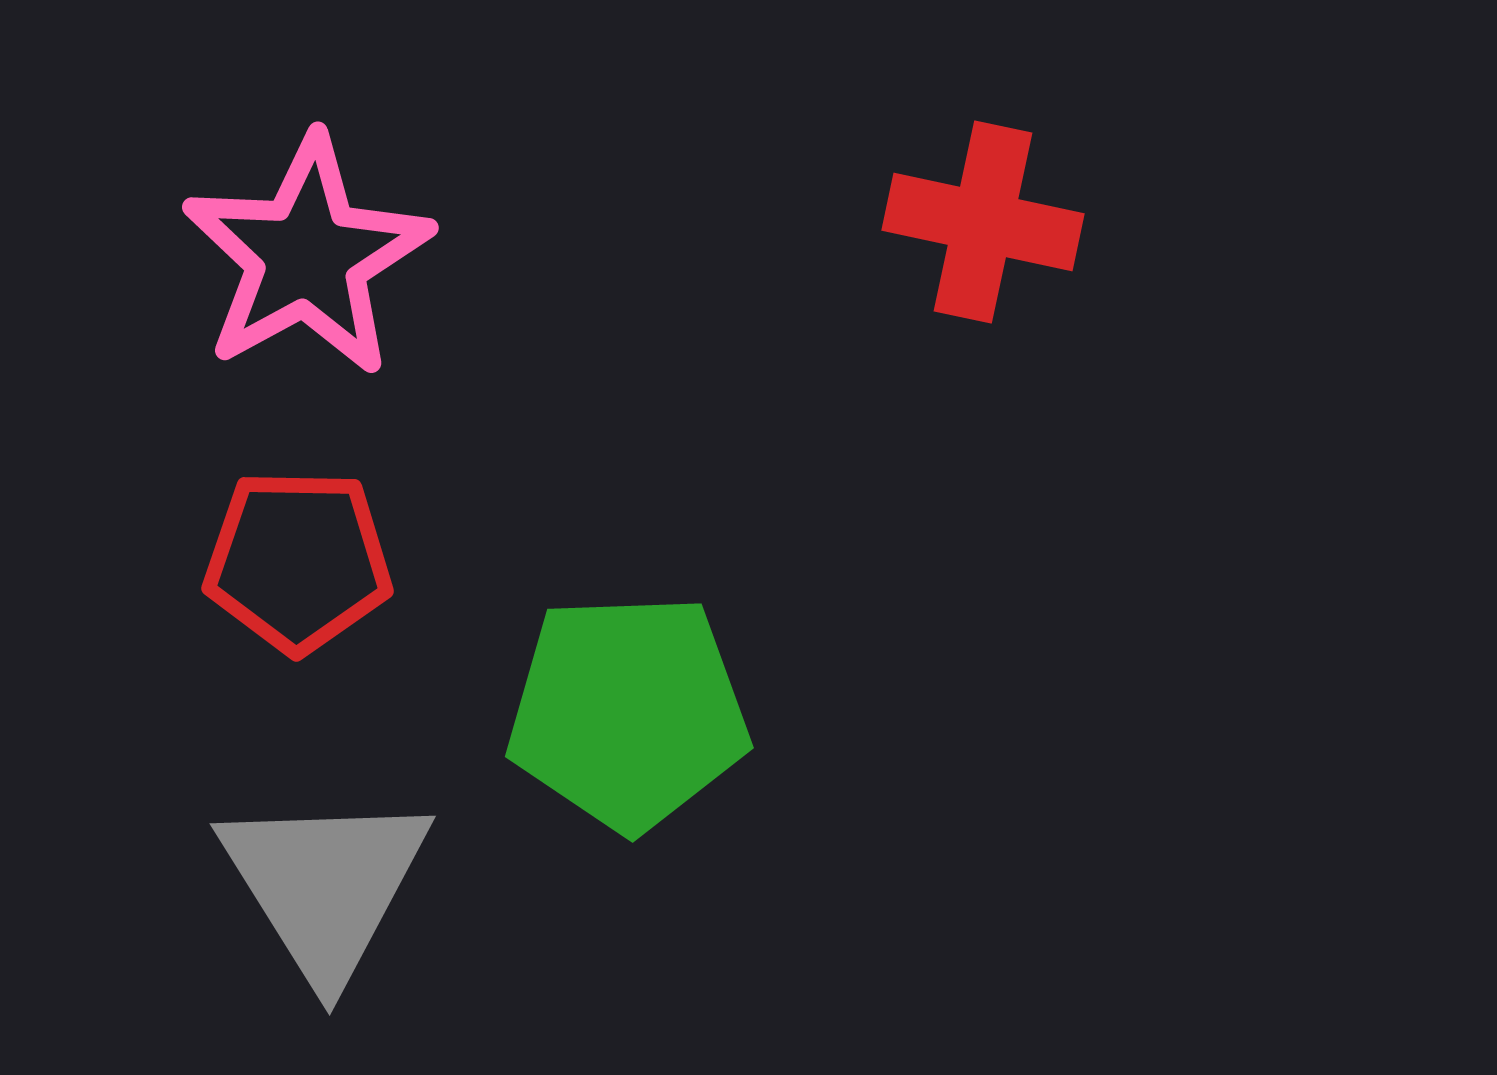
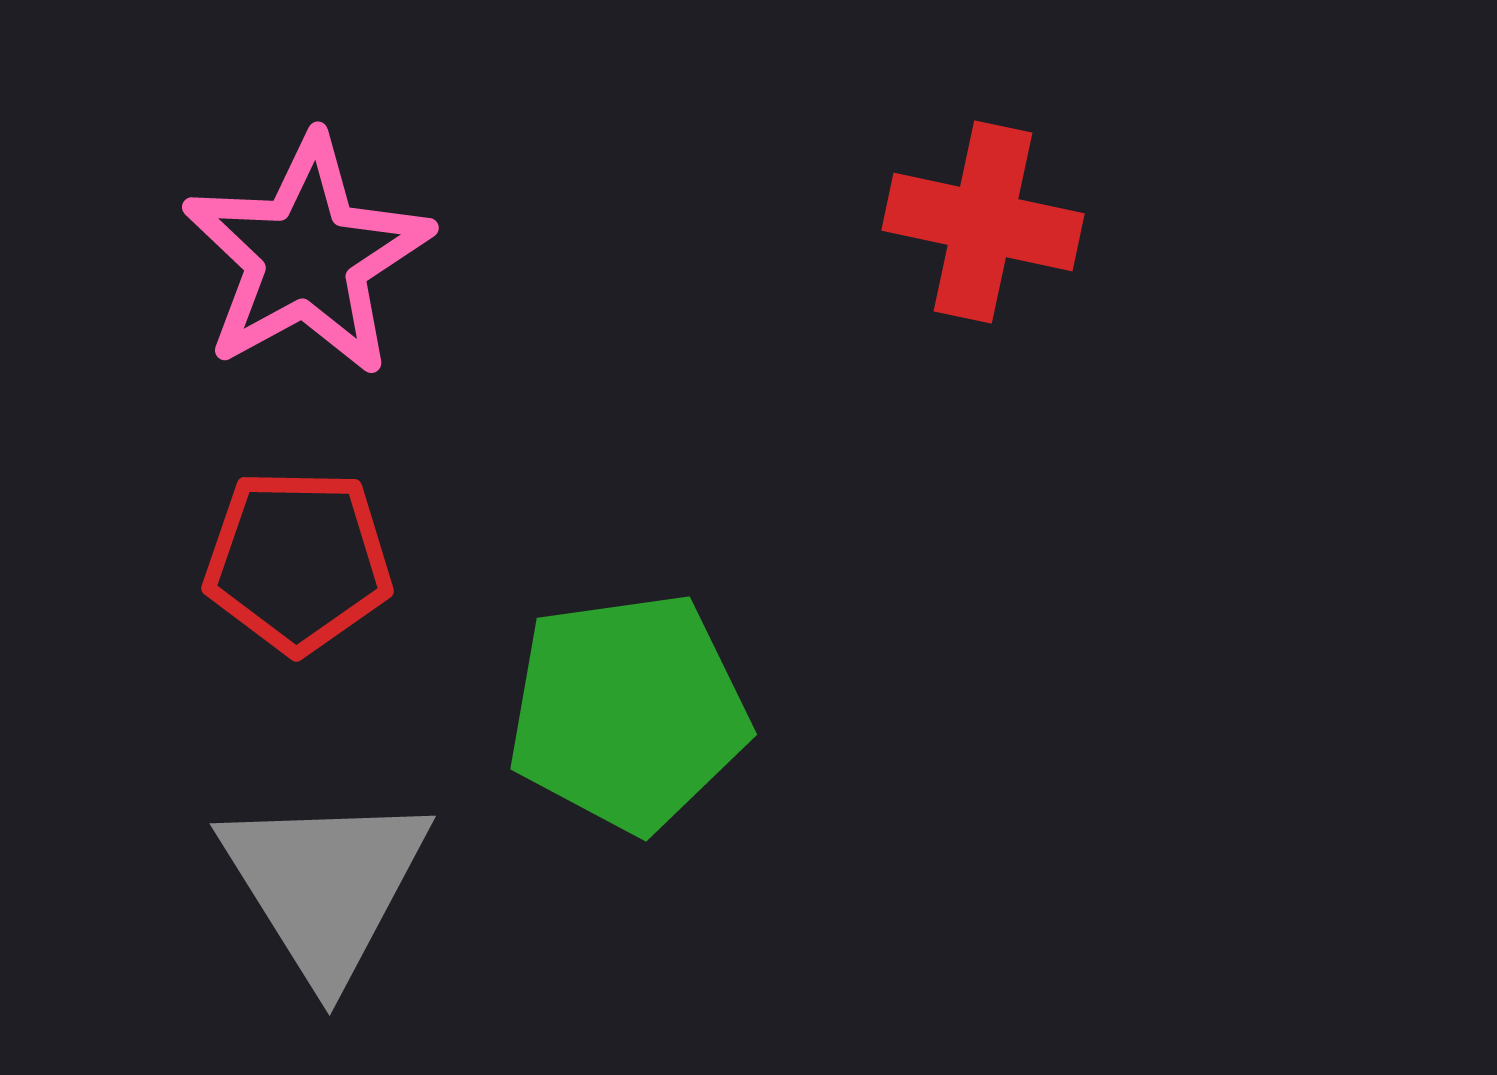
green pentagon: rotated 6 degrees counterclockwise
